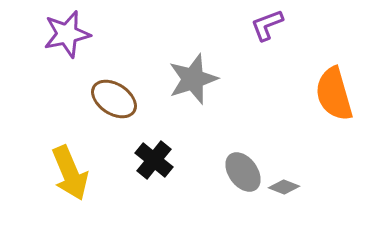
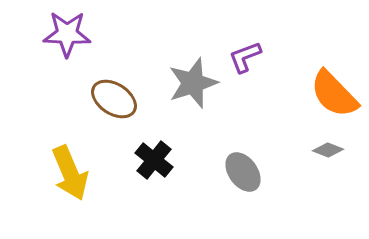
purple L-shape: moved 22 px left, 32 px down
purple star: rotated 15 degrees clockwise
gray star: moved 4 px down
orange semicircle: rotated 28 degrees counterclockwise
gray diamond: moved 44 px right, 37 px up
